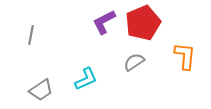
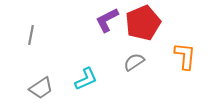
purple L-shape: moved 3 px right, 2 px up
gray trapezoid: moved 2 px up
